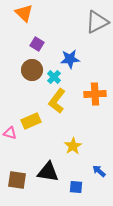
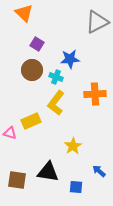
cyan cross: moved 2 px right; rotated 24 degrees counterclockwise
yellow L-shape: moved 1 px left, 2 px down
